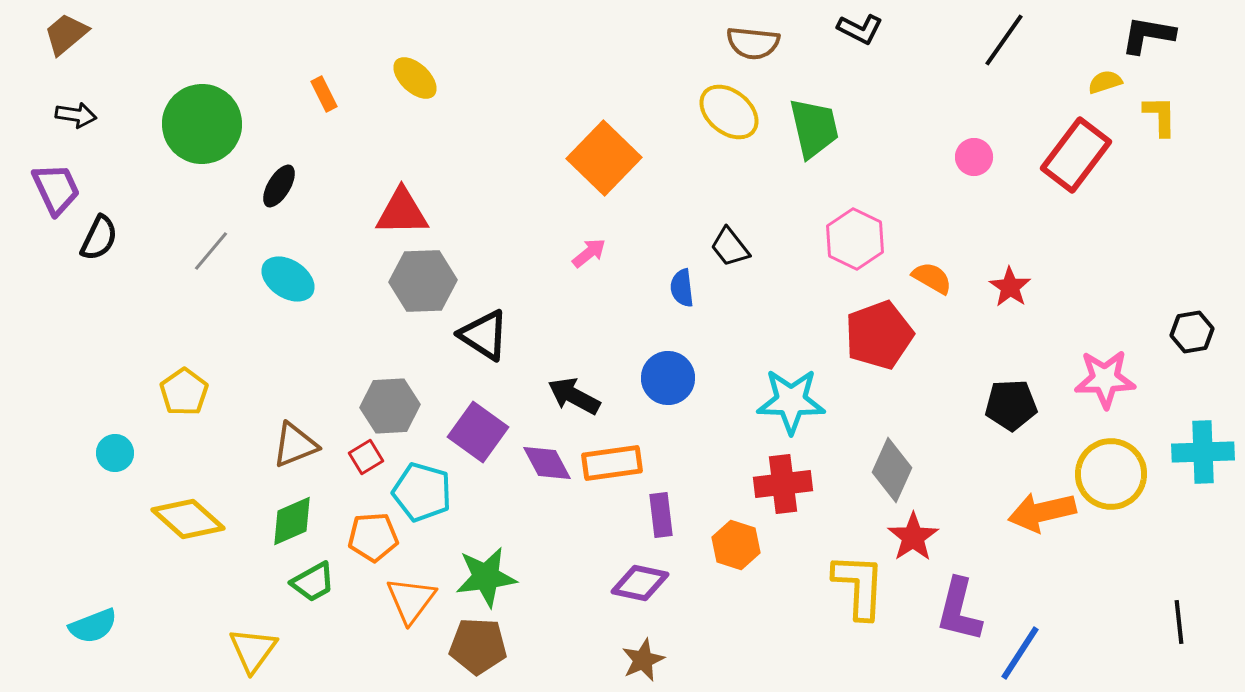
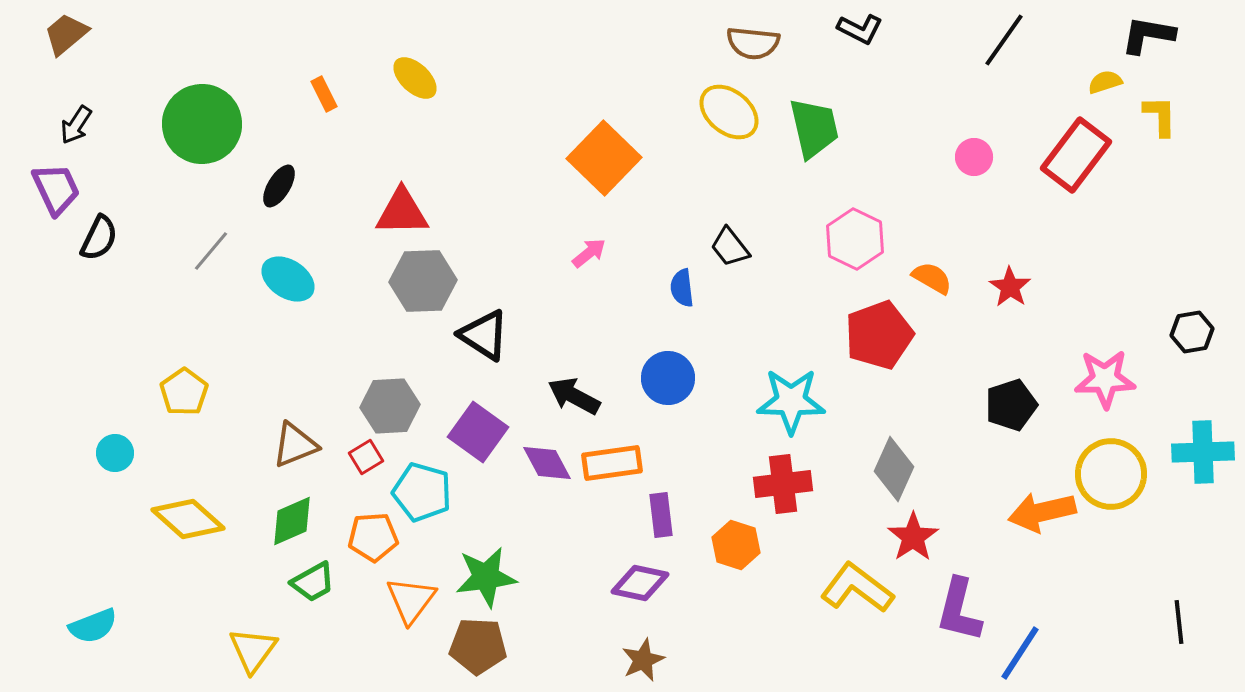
black arrow at (76, 115): moved 10 px down; rotated 114 degrees clockwise
black pentagon at (1011, 405): rotated 15 degrees counterclockwise
gray diamond at (892, 470): moved 2 px right, 1 px up
yellow L-shape at (859, 586): moved 2 px left, 2 px down; rotated 56 degrees counterclockwise
